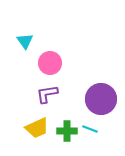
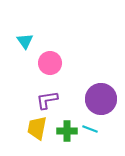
purple L-shape: moved 6 px down
yellow trapezoid: rotated 125 degrees clockwise
